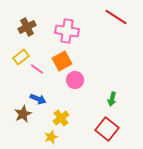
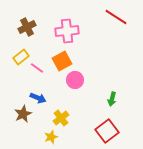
pink cross: rotated 15 degrees counterclockwise
pink line: moved 1 px up
blue arrow: moved 1 px up
red square: moved 2 px down; rotated 15 degrees clockwise
